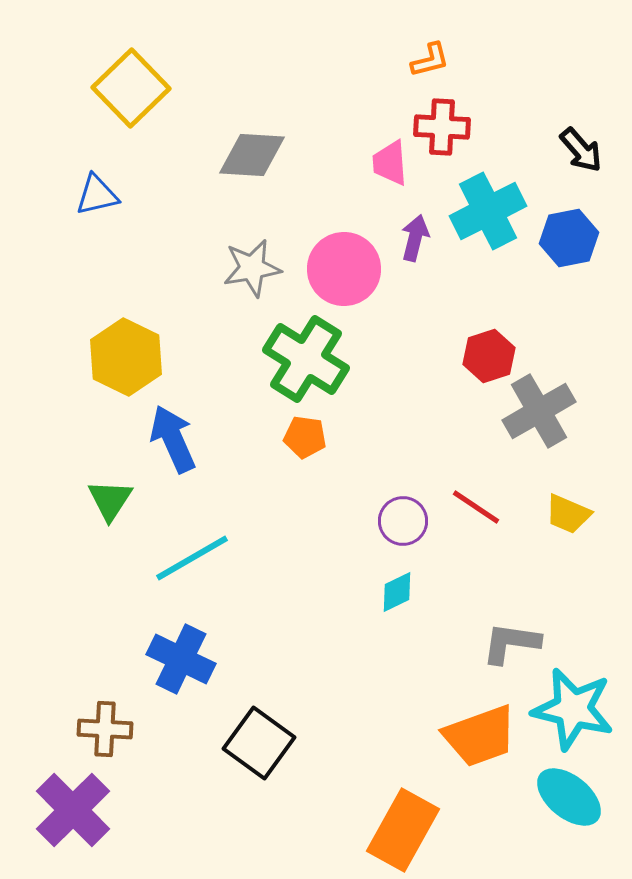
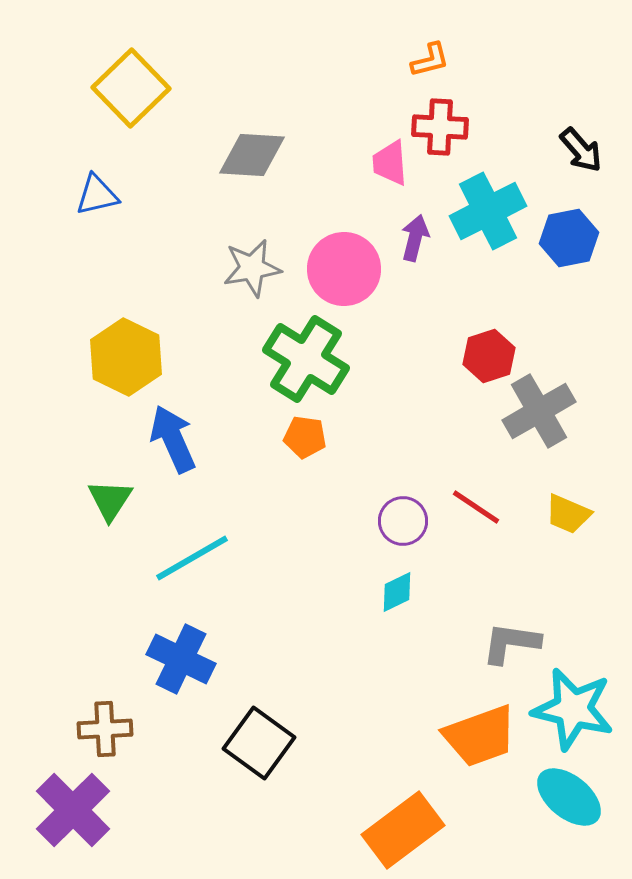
red cross: moved 2 px left
brown cross: rotated 6 degrees counterclockwise
orange rectangle: rotated 24 degrees clockwise
